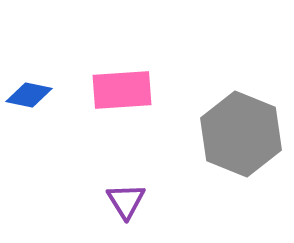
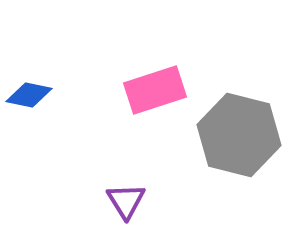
pink rectangle: moved 33 px right; rotated 14 degrees counterclockwise
gray hexagon: moved 2 px left, 1 px down; rotated 8 degrees counterclockwise
